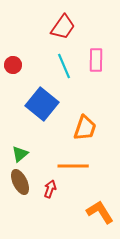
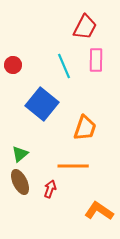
red trapezoid: moved 22 px right; rotated 8 degrees counterclockwise
orange L-shape: moved 1 px left, 1 px up; rotated 24 degrees counterclockwise
